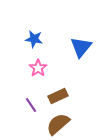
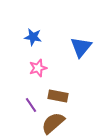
blue star: moved 1 px left, 2 px up
pink star: rotated 18 degrees clockwise
brown rectangle: rotated 36 degrees clockwise
brown semicircle: moved 5 px left, 1 px up
